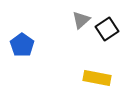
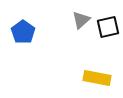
black square: moved 1 px right, 2 px up; rotated 20 degrees clockwise
blue pentagon: moved 1 px right, 13 px up
